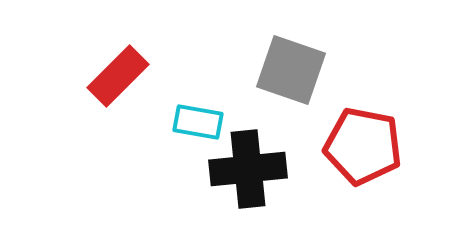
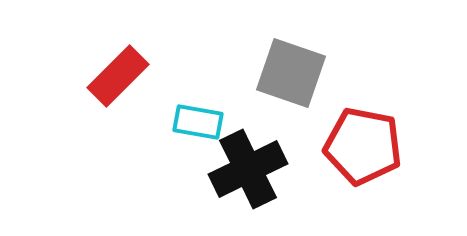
gray square: moved 3 px down
black cross: rotated 20 degrees counterclockwise
